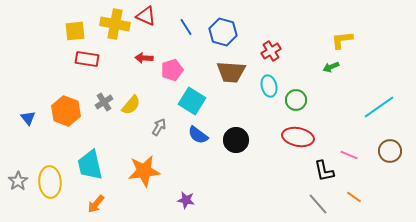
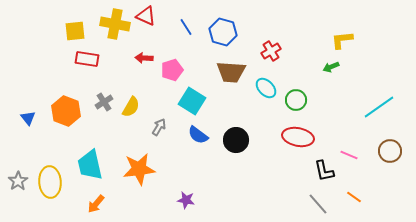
cyan ellipse: moved 3 px left, 2 px down; rotated 30 degrees counterclockwise
yellow semicircle: moved 2 px down; rotated 10 degrees counterclockwise
orange star: moved 5 px left, 2 px up
